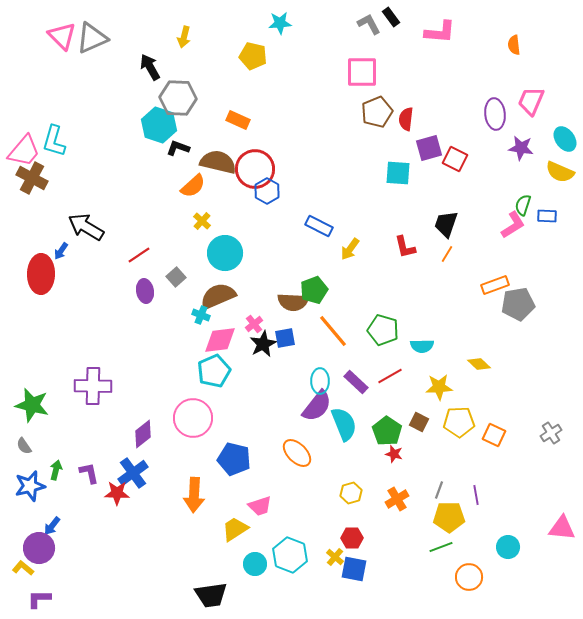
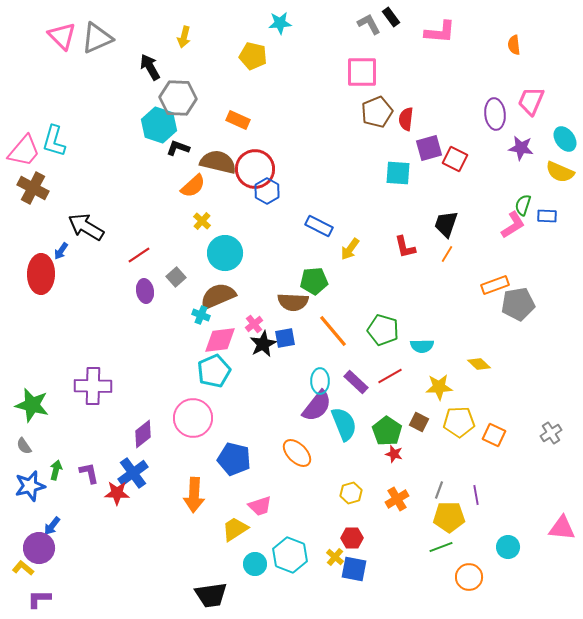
gray triangle at (92, 38): moved 5 px right
brown cross at (32, 178): moved 1 px right, 10 px down
green pentagon at (314, 290): moved 9 px up; rotated 16 degrees clockwise
